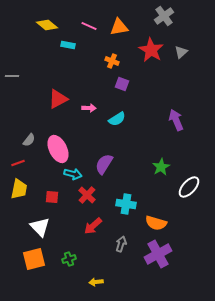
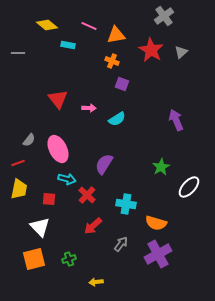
orange triangle: moved 3 px left, 8 px down
gray line: moved 6 px right, 23 px up
red triangle: rotated 40 degrees counterclockwise
cyan arrow: moved 6 px left, 5 px down
red square: moved 3 px left, 2 px down
gray arrow: rotated 21 degrees clockwise
